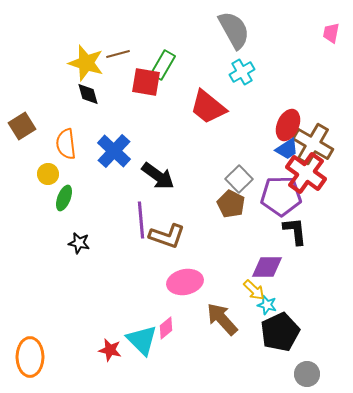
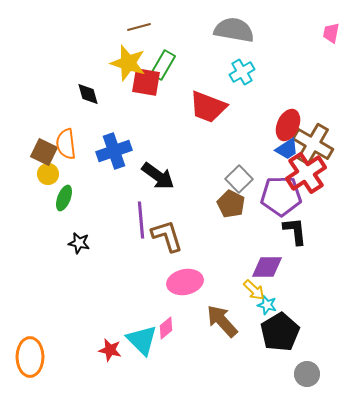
gray semicircle: rotated 51 degrees counterclockwise
brown line: moved 21 px right, 27 px up
yellow star: moved 42 px right
red trapezoid: rotated 18 degrees counterclockwise
brown square: moved 22 px right, 26 px down; rotated 32 degrees counterclockwise
blue cross: rotated 28 degrees clockwise
red cross: rotated 21 degrees clockwise
brown L-shape: rotated 126 degrees counterclockwise
brown arrow: moved 2 px down
black pentagon: rotated 6 degrees counterclockwise
